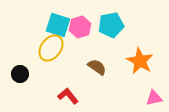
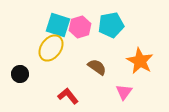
pink triangle: moved 30 px left, 6 px up; rotated 42 degrees counterclockwise
